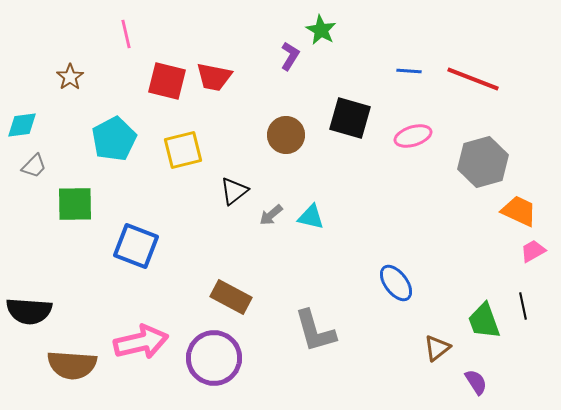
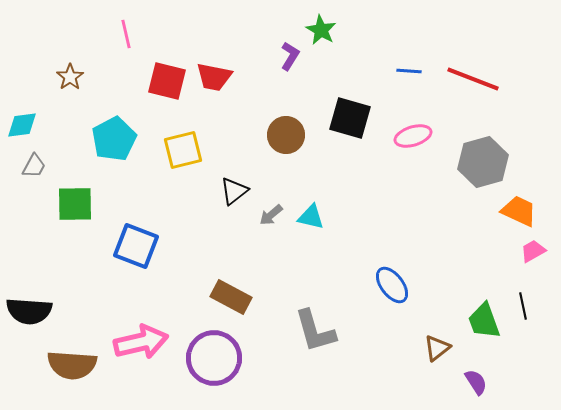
gray trapezoid: rotated 16 degrees counterclockwise
blue ellipse: moved 4 px left, 2 px down
